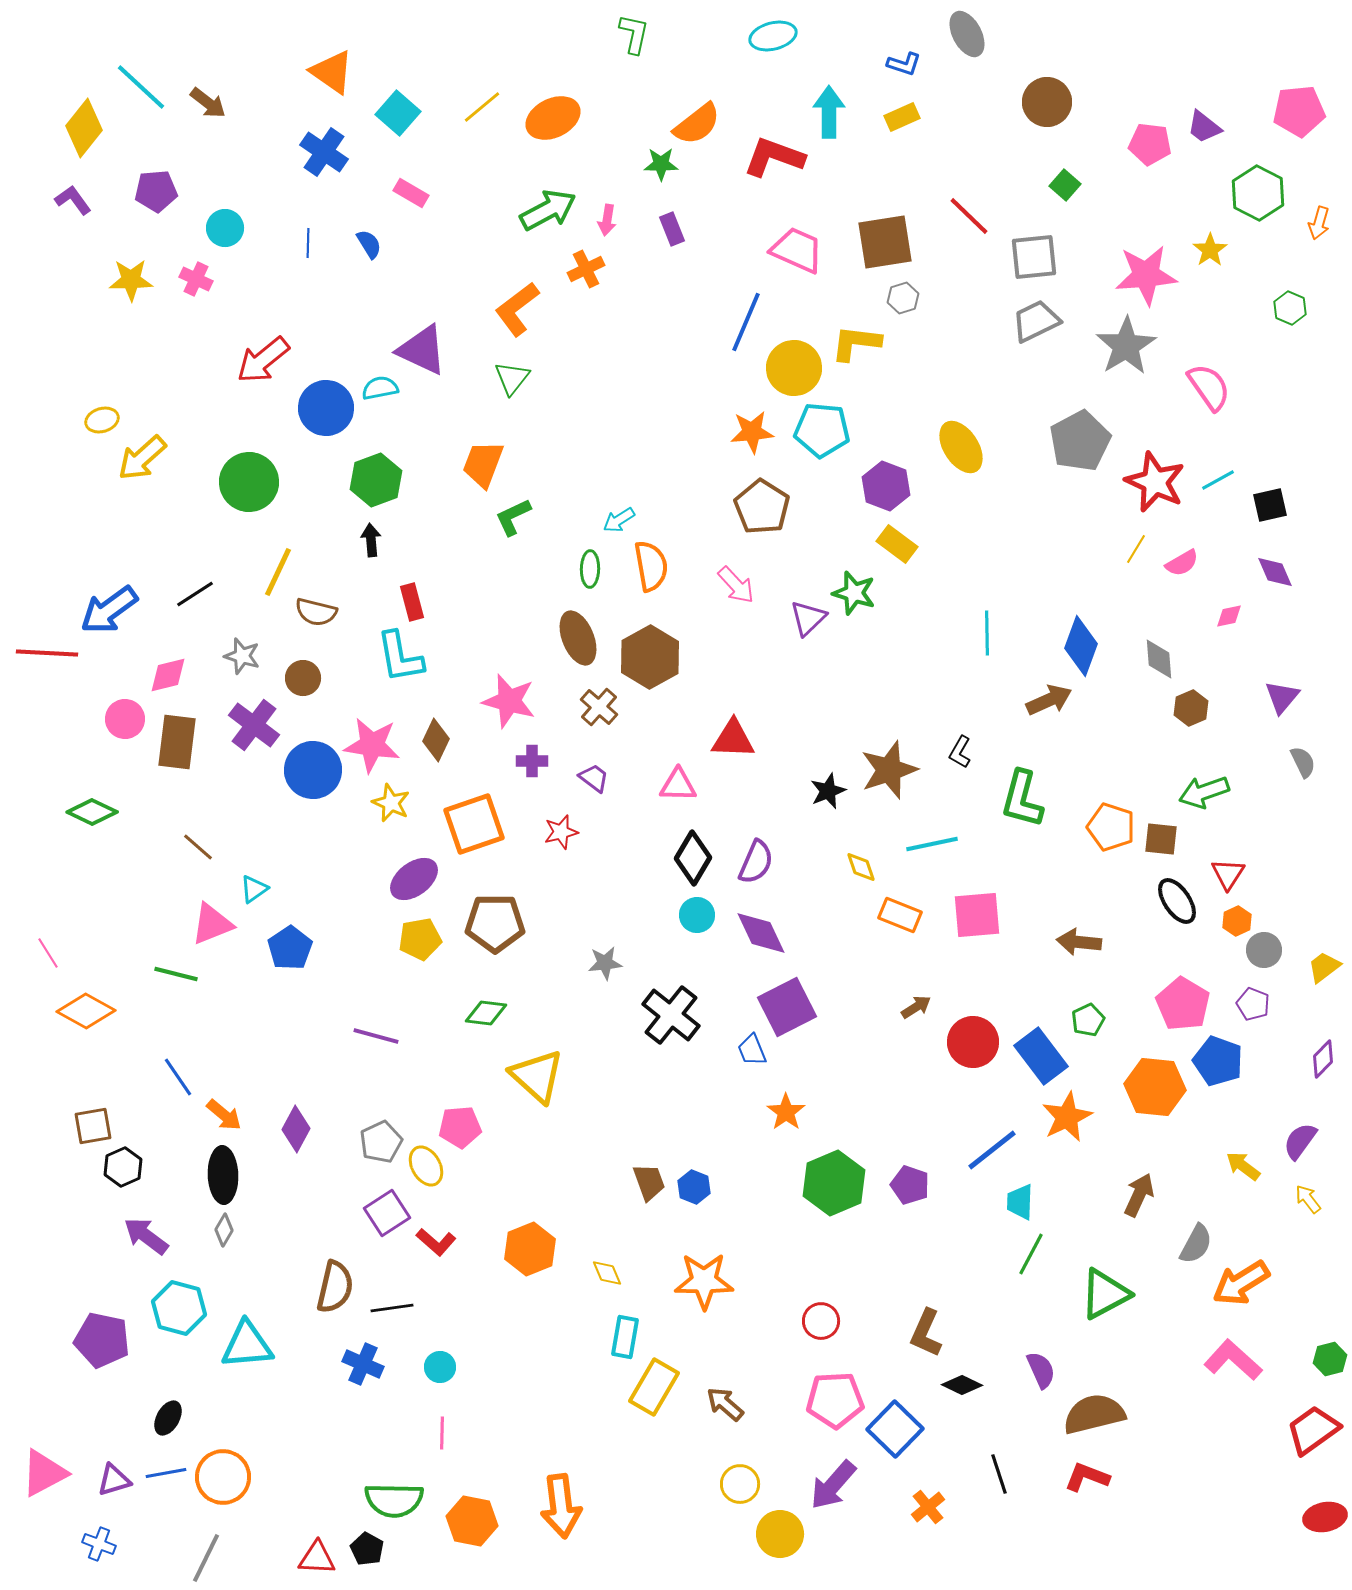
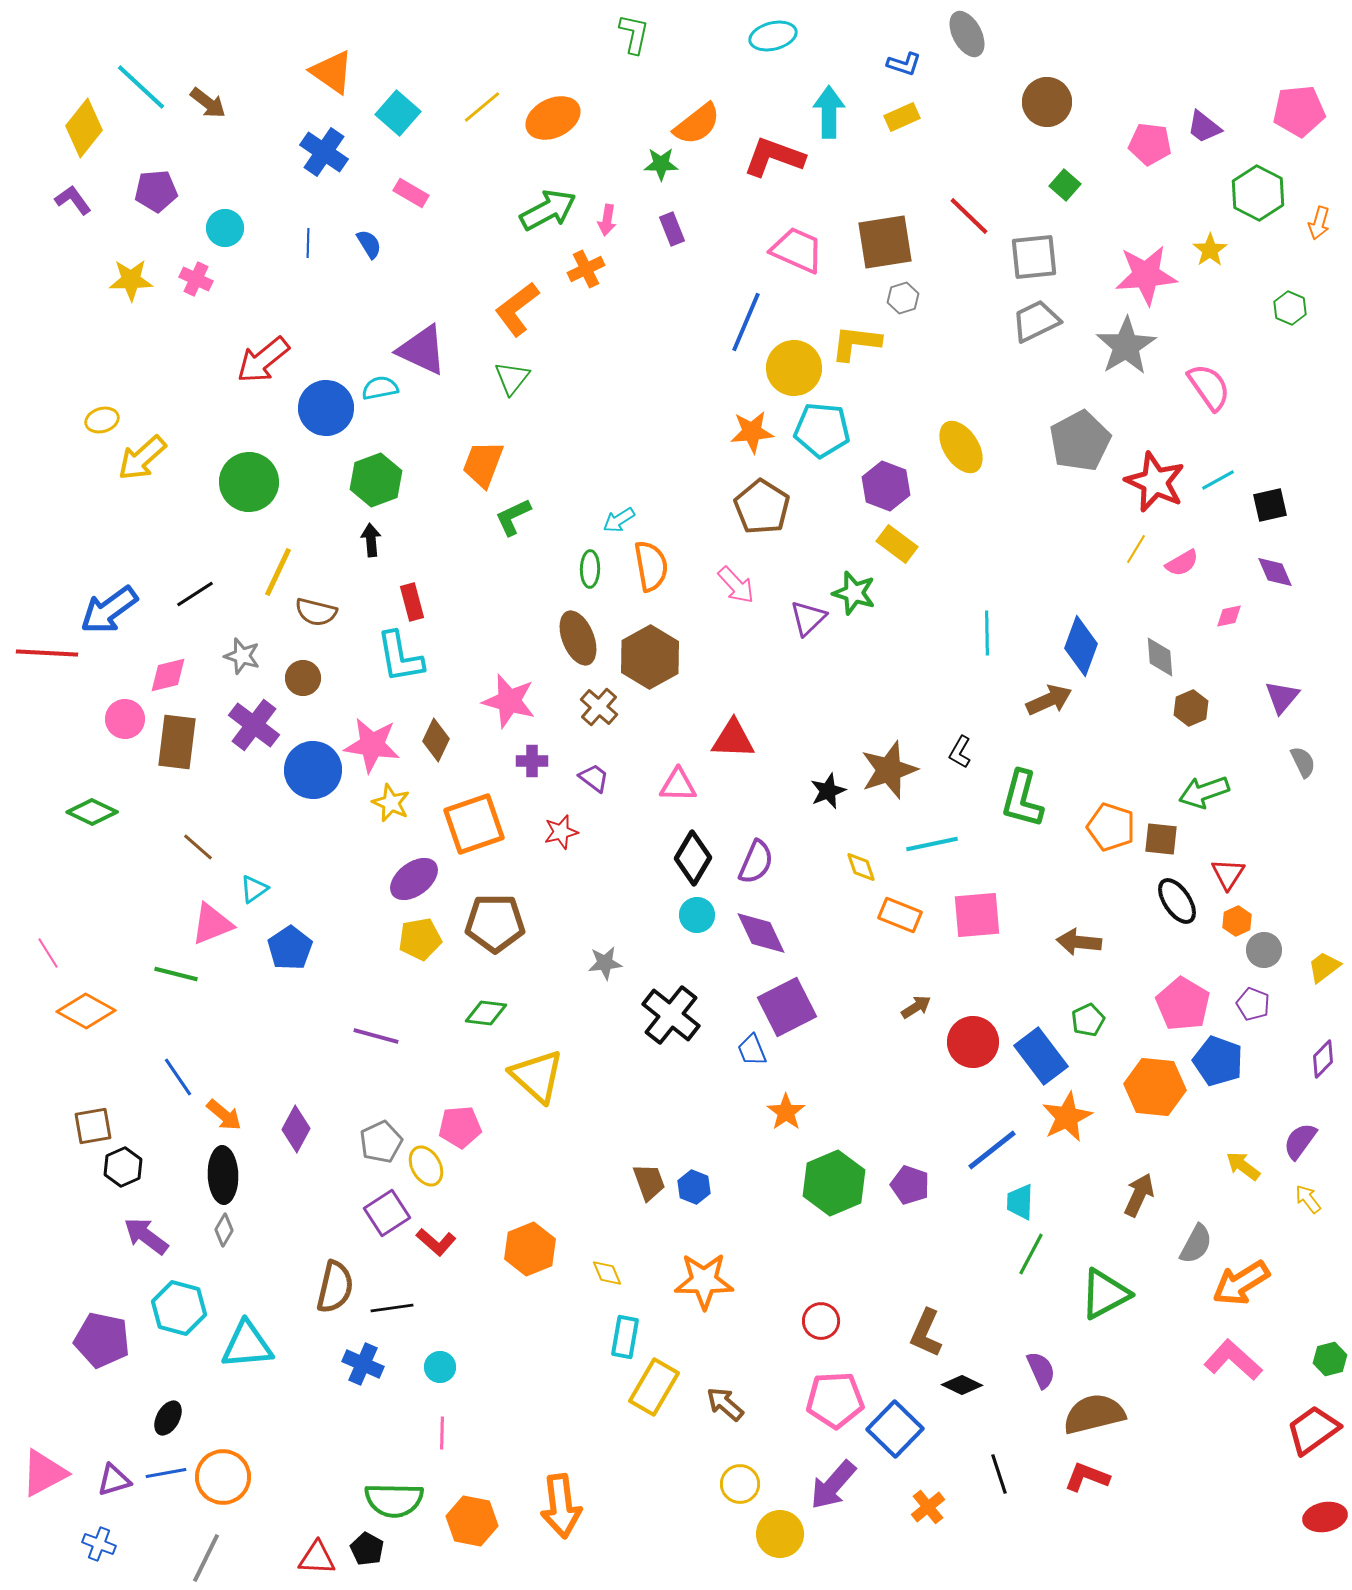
gray diamond at (1159, 659): moved 1 px right, 2 px up
